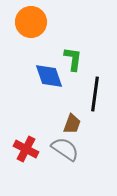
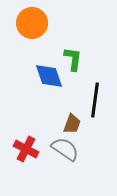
orange circle: moved 1 px right, 1 px down
black line: moved 6 px down
